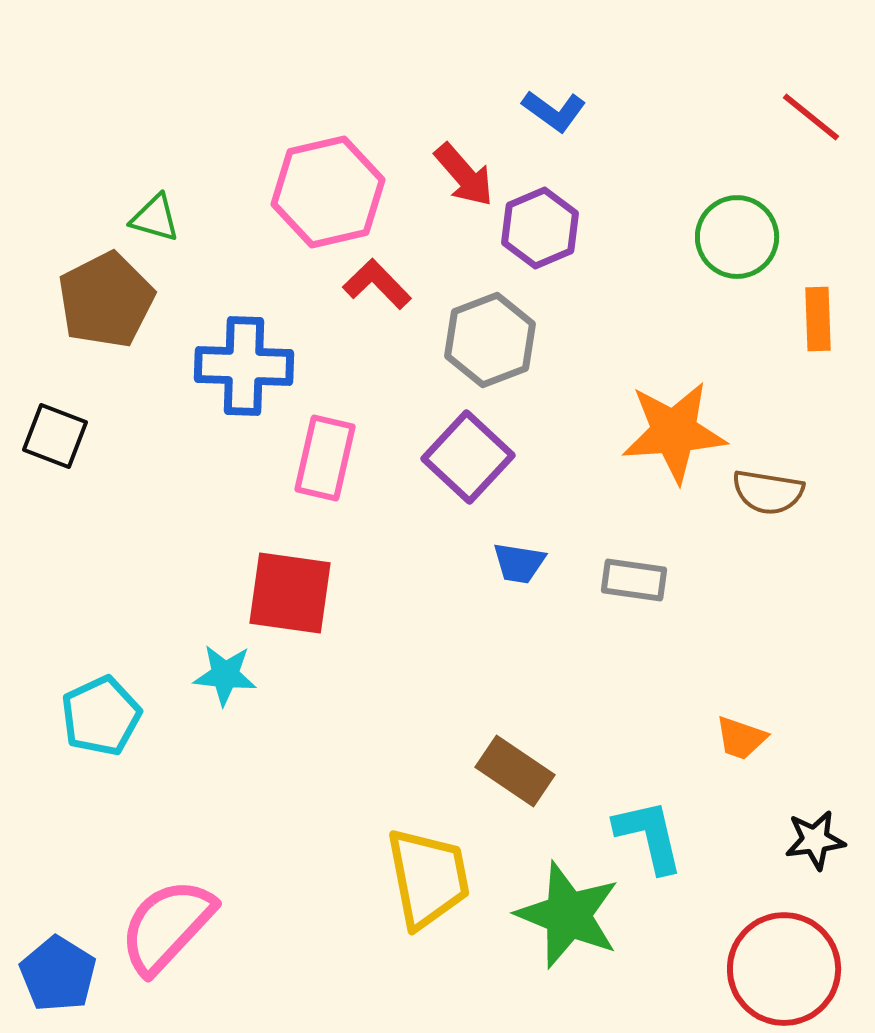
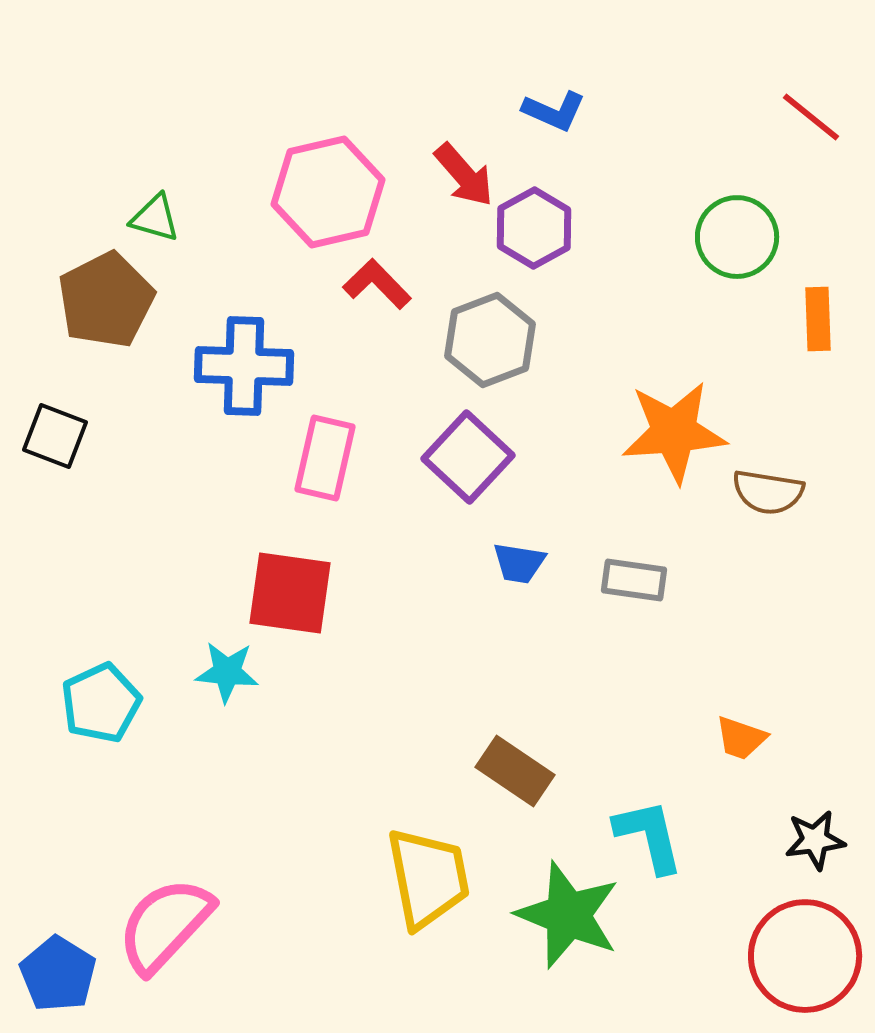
blue L-shape: rotated 12 degrees counterclockwise
purple hexagon: moved 6 px left; rotated 6 degrees counterclockwise
cyan star: moved 2 px right, 3 px up
cyan pentagon: moved 13 px up
pink semicircle: moved 2 px left, 1 px up
red circle: moved 21 px right, 13 px up
